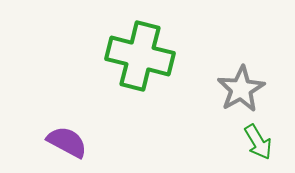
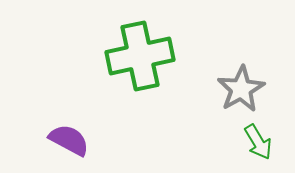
green cross: rotated 26 degrees counterclockwise
purple semicircle: moved 2 px right, 2 px up
